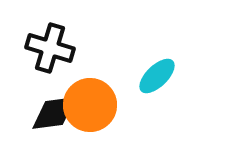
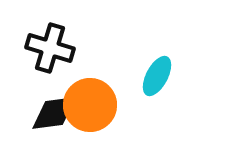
cyan ellipse: rotated 18 degrees counterclockwise
